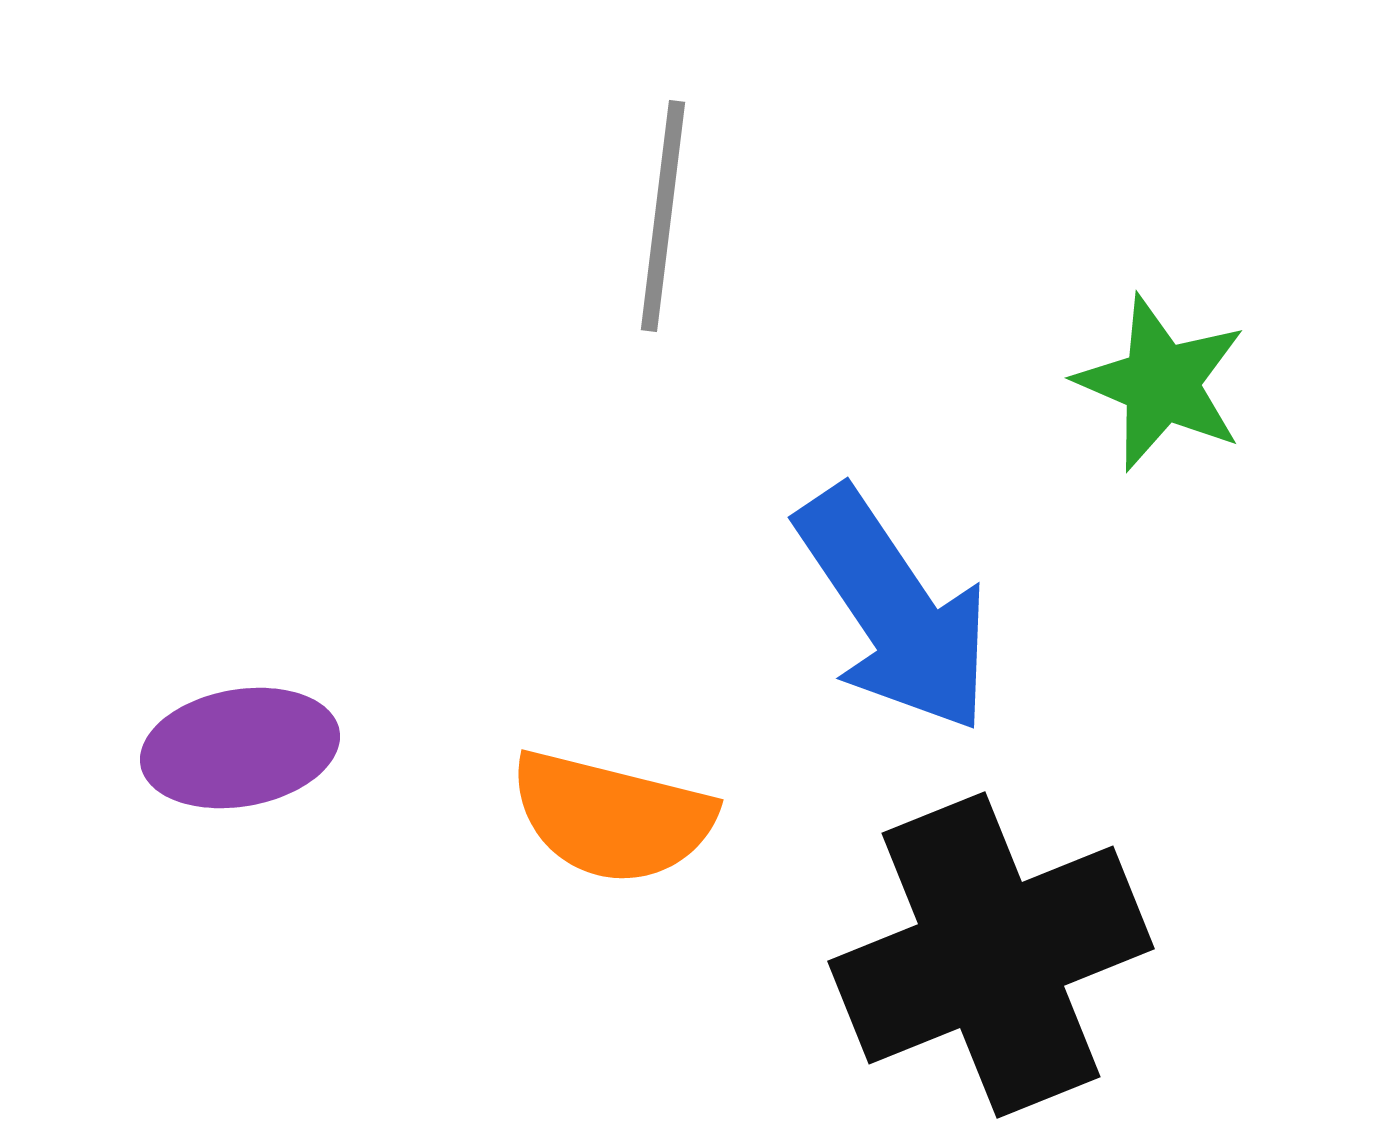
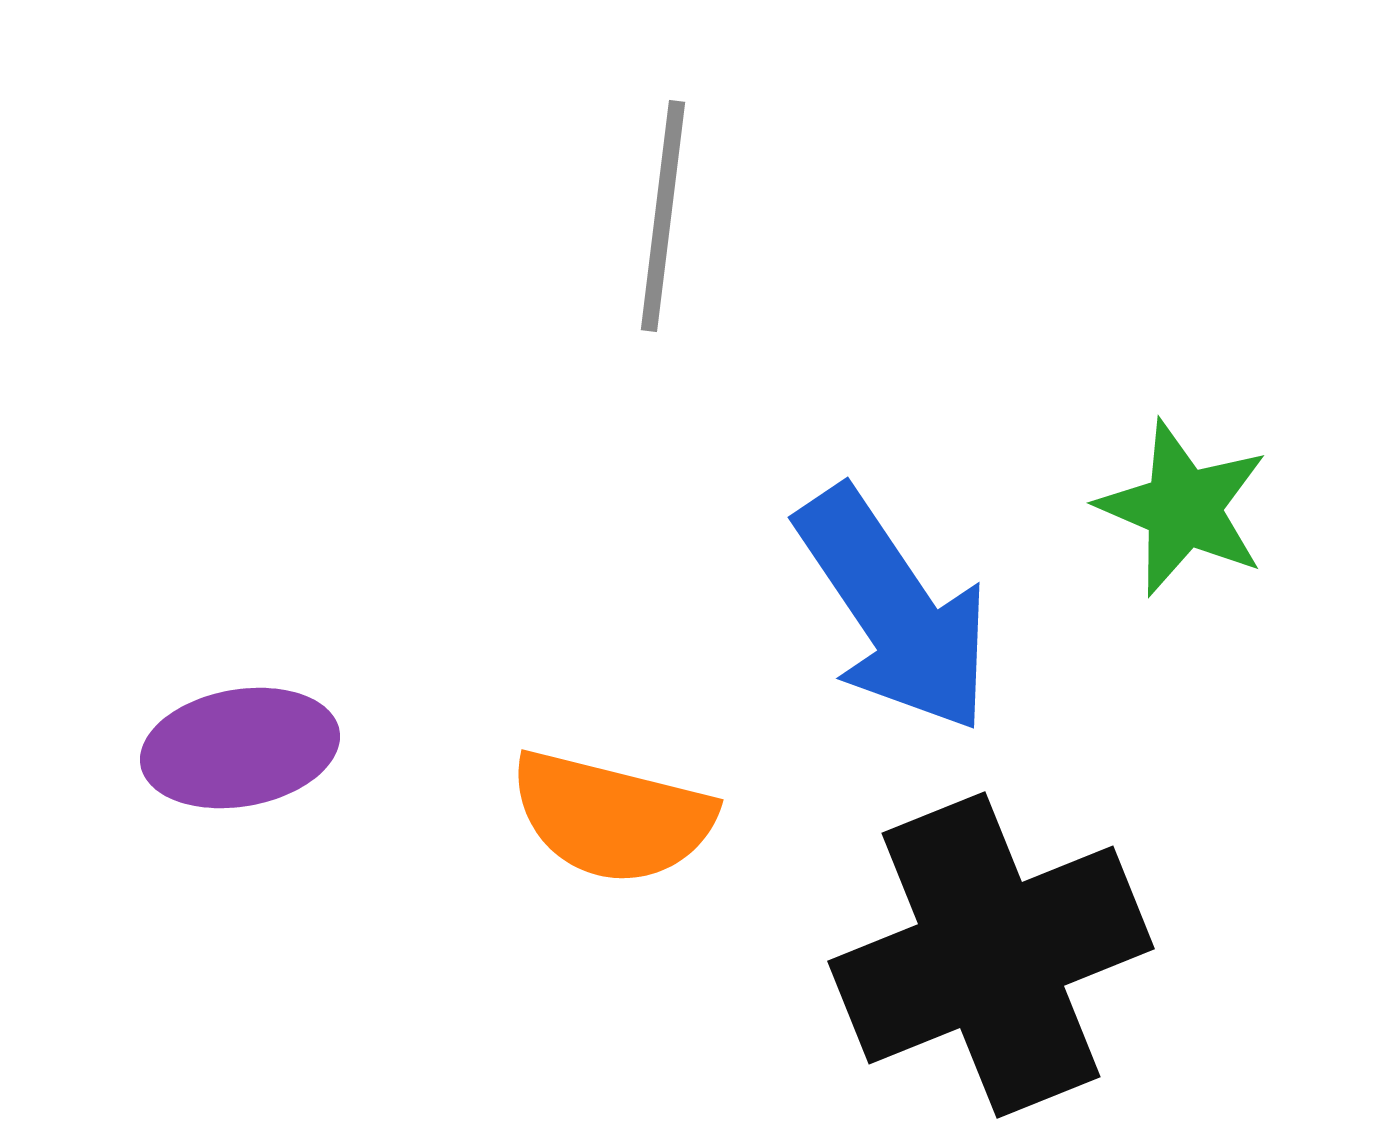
green star: moved 22 px right, 125 px down
